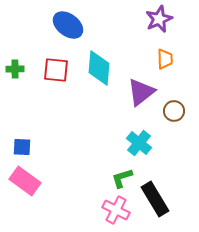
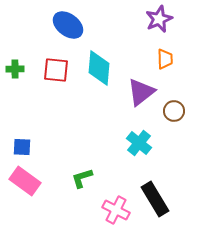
green L-shape: moved 40 px left
